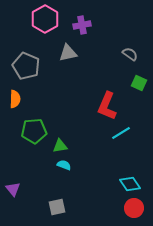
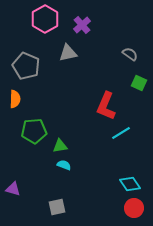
purple cross: rotated 30 degrees counterclockwise
red L-shape: moved 1 px left
purple triangle: rotated 35 degrees counterclockwise
